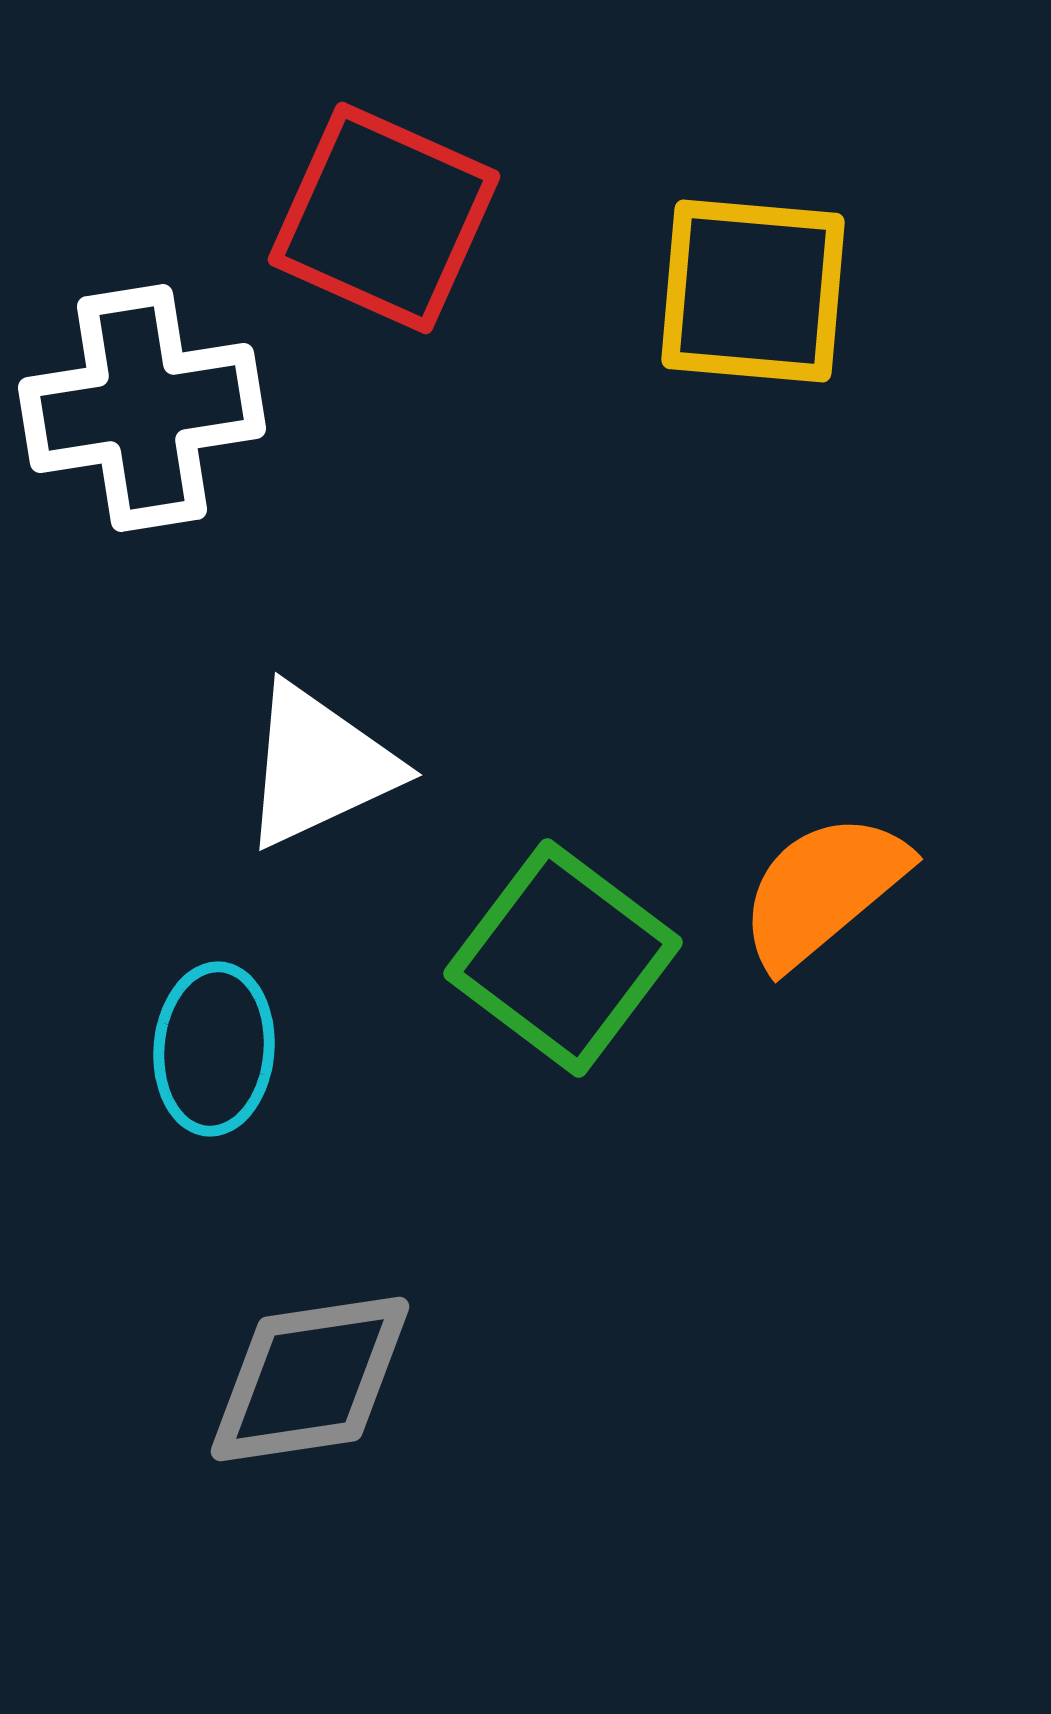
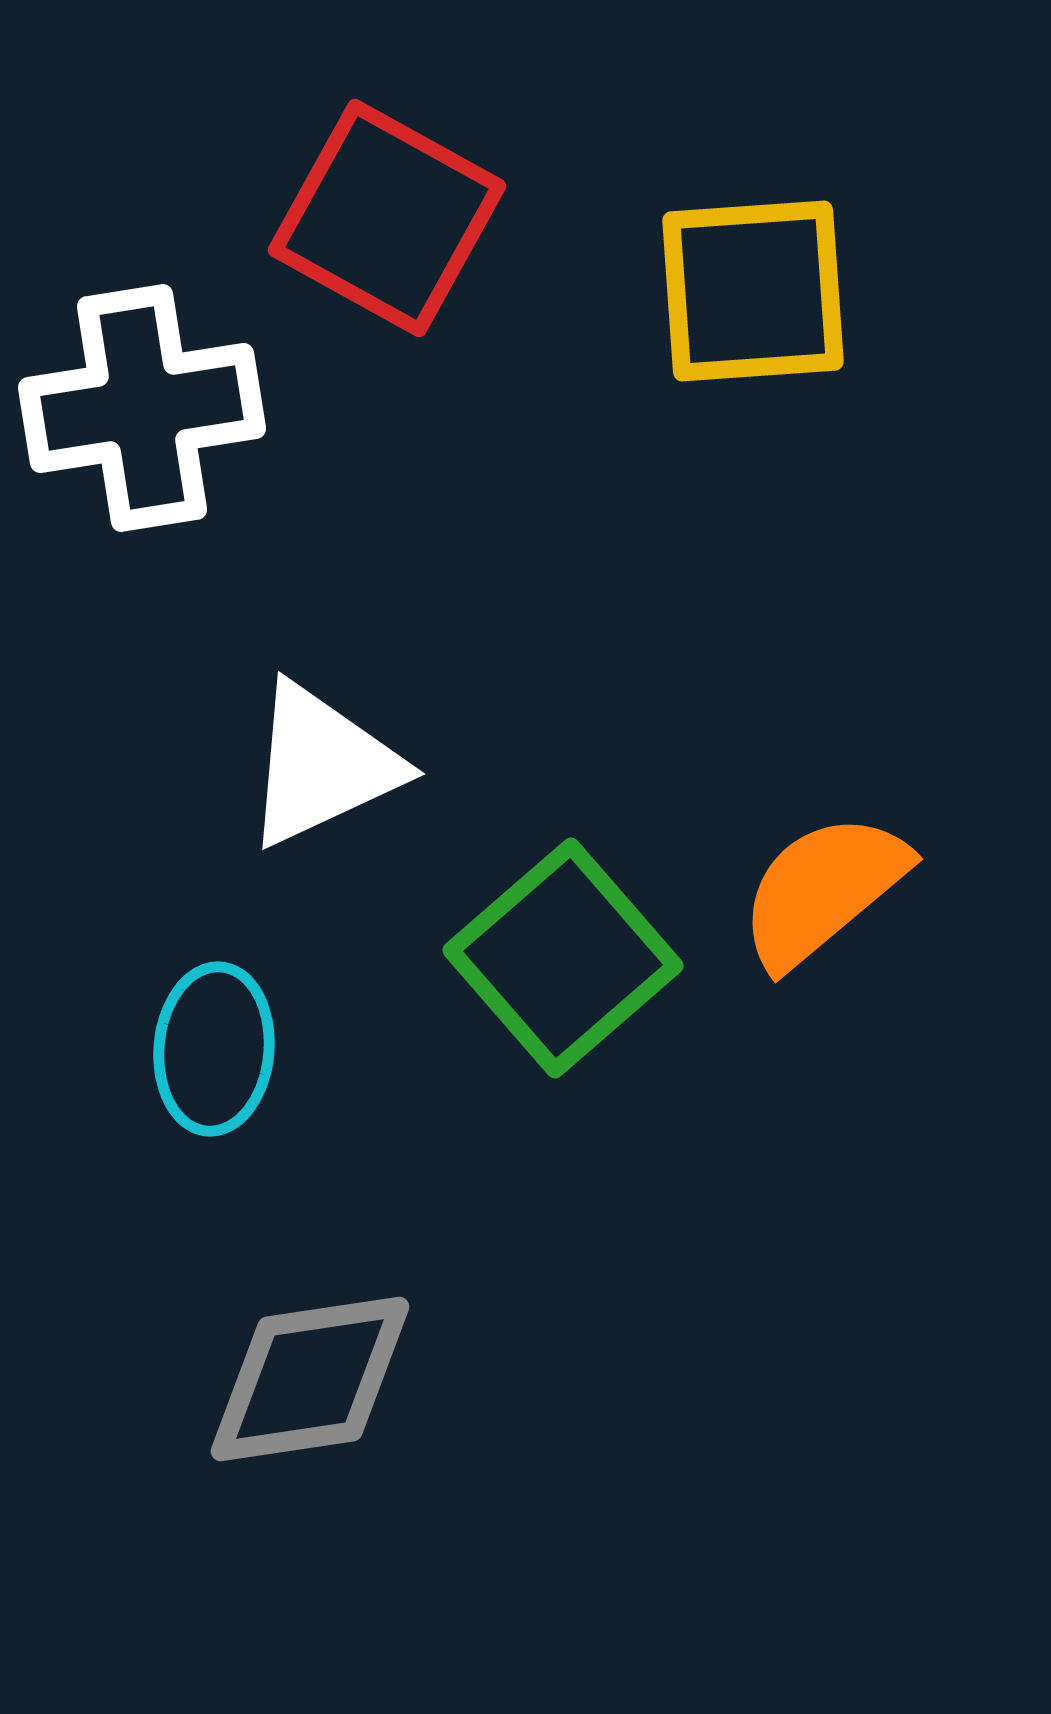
red square: moved 3 px right; rotated 5 degrees clockwise
yellow square: rotated 9 degrees counterclockwise
white triangle: moved 3 px right, 1 px up
green square: rotated 12 degrees clockwise
